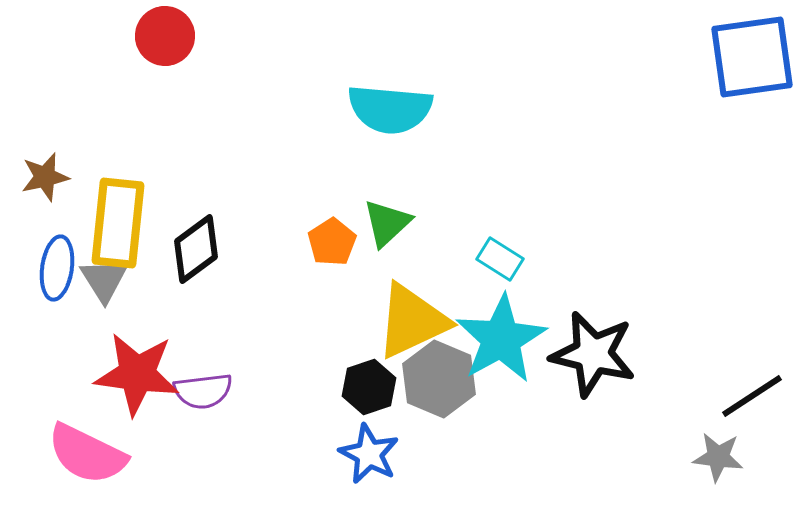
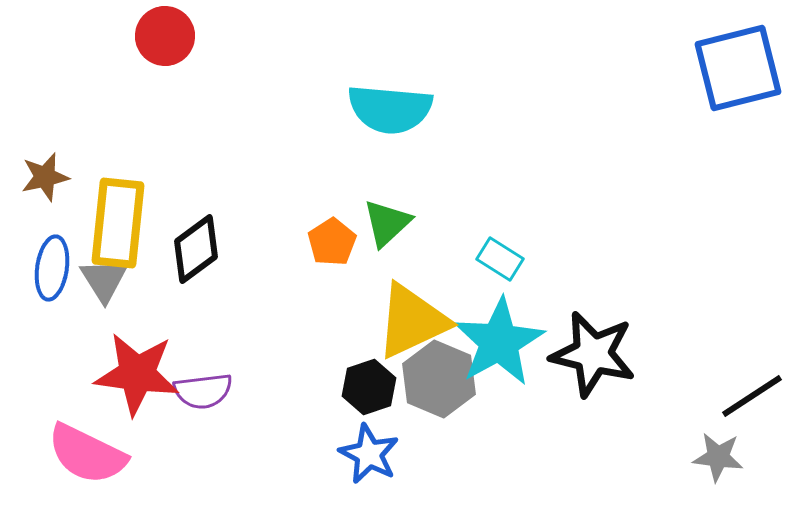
blue square: moved 14 px left, 11 px down; rotated 6 degrees counterclockwise
blue ellipse: moved 5 px left
cyan star: moved 2 px left, 3 px down
